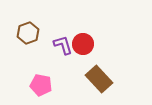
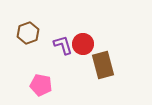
brown rectangle: moved 4 px right, 14 px up; rotated 28 degrees clockwise
